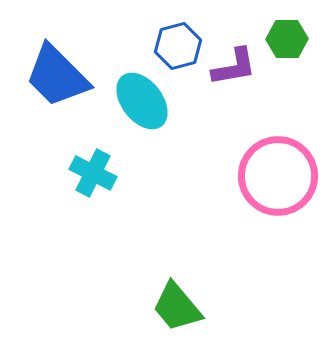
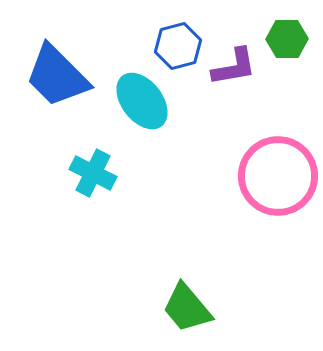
green trapezoid: moved 10 px right, 1 px down
